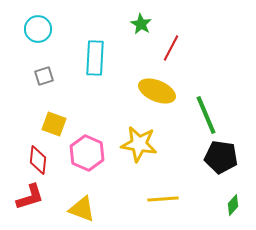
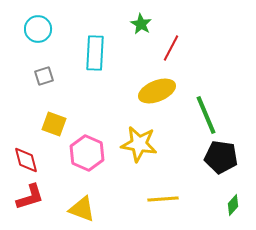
cyan rectangle: moved 5 px up
yellow ellipse: rotated 45 degrees counterclockwise
red diamond: moved 12 px left; rotated 20 degrees counterclockwise
